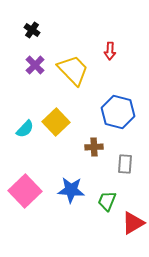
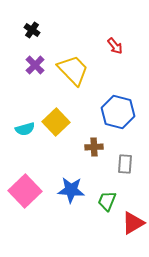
red arrow: moved 5 px right, 5 px up; rotated 42 degrees counterclockwise
cyan semicircle: rotated 30 degrees clockwise
